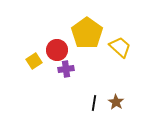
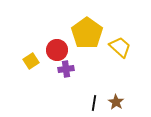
yellow square: moved 3 px left
